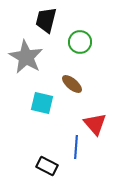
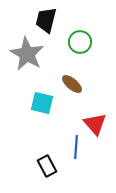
gray star: moved 1 px right, 3 px up
black rectangle: rotated 35 degrees clockwise
